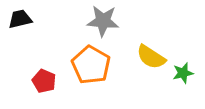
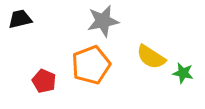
gray star: rotated 16 degrees counterclockwise
orange pentagon: rotated 21 degrees clockwise
green star: rotated 25 degrees clockwise
